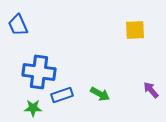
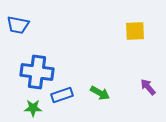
blue trapezoid: rotated 55 degrees counterclockwise
yellow square: moved 1 px down
blue cross: moved 2 px left
purple arrow: moved 3 px left, 3 px up
green arrow: moved 1 px up
